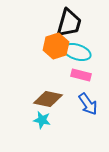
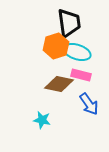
black trapezoid: rotated 24 degrees counterclockwise
brown diamond: moved 11 px right, 15 px up
blue arrow: moved 1 px right
